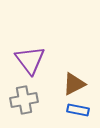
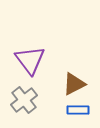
gray cross: rotated 28 degrees counterclockwise
blue rectangle: rotated 10 degrees counterclockwise
